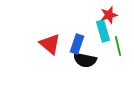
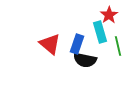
red star: rotated 18 degrees counterclockwise
cyan rectangle: moved 3 px left, 1 px down
